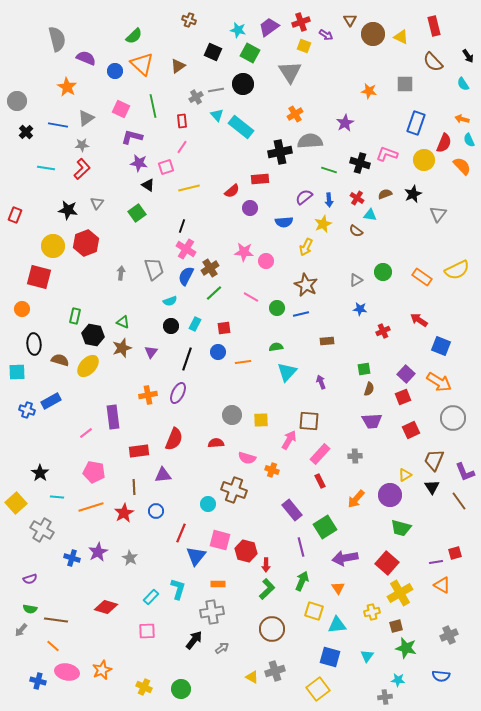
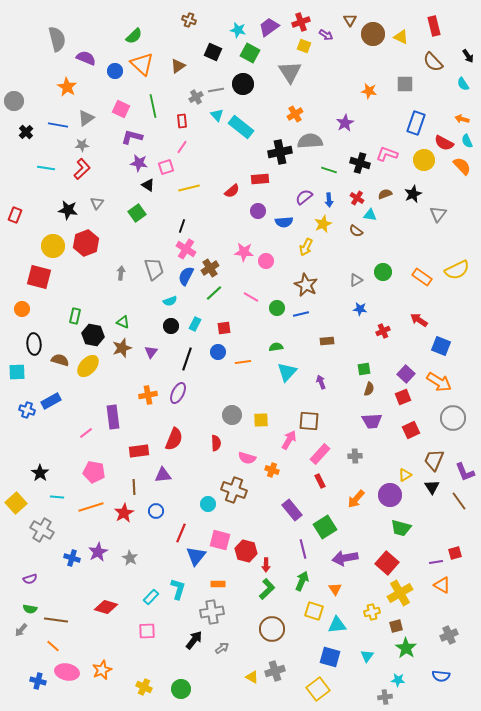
gray circle at (17, 101): moved 3 px left
cyan semicircle at (469, 140): moved 2 px left, 1 px down
red semicircle at (444, 143): rotated 96 degrees clockwise
purple circle at (250, 208): moved 8 px right, 3 px down
red semicircle at (216, 443): rotated 91 degrees clockwise
purple line at (301, 547): moved 2 px right, 2 px down
orange triangle at (338, 588): moved 3 px left, 1 px down
green star at (406, 648): rotated 20 degrees clockwise
